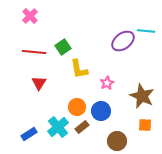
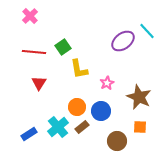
cyan line: moved 1 px right; rotated 42 degrees clockwise
brown star: moved 3 px left, 1 px down
orange square: moved 5 px left, 2 px down
